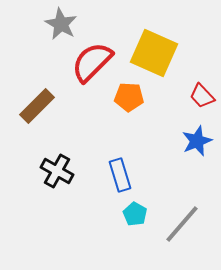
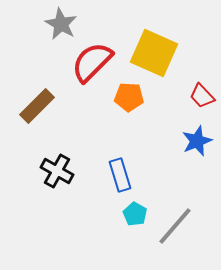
gray line: moved 7 px left, 2 px down
